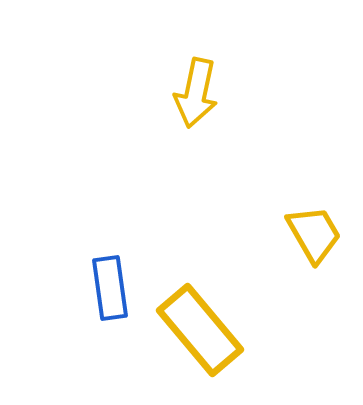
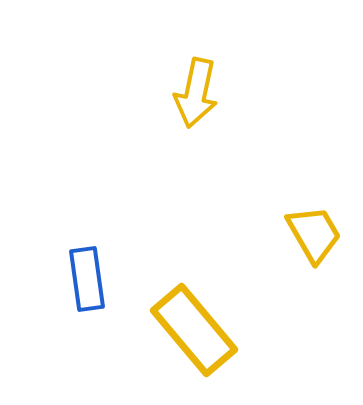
blue rectangle: moved 23 px left, 9 px up
yellow rectangle: moved 6 px left
